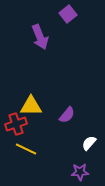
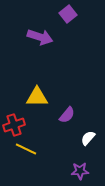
purple arrow: rotated 50 degrees counterclockwise
yellow triangle: moved 6 px right, 9 px up
red cross: moved 2 px left, 1 px down
white semicircle: moved 1 px left, 5 px up
purple star: moved 1 px up
